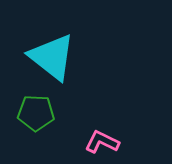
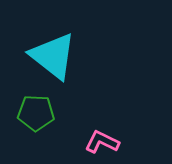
cyan triangle: moved 1 px right, 1 px up
